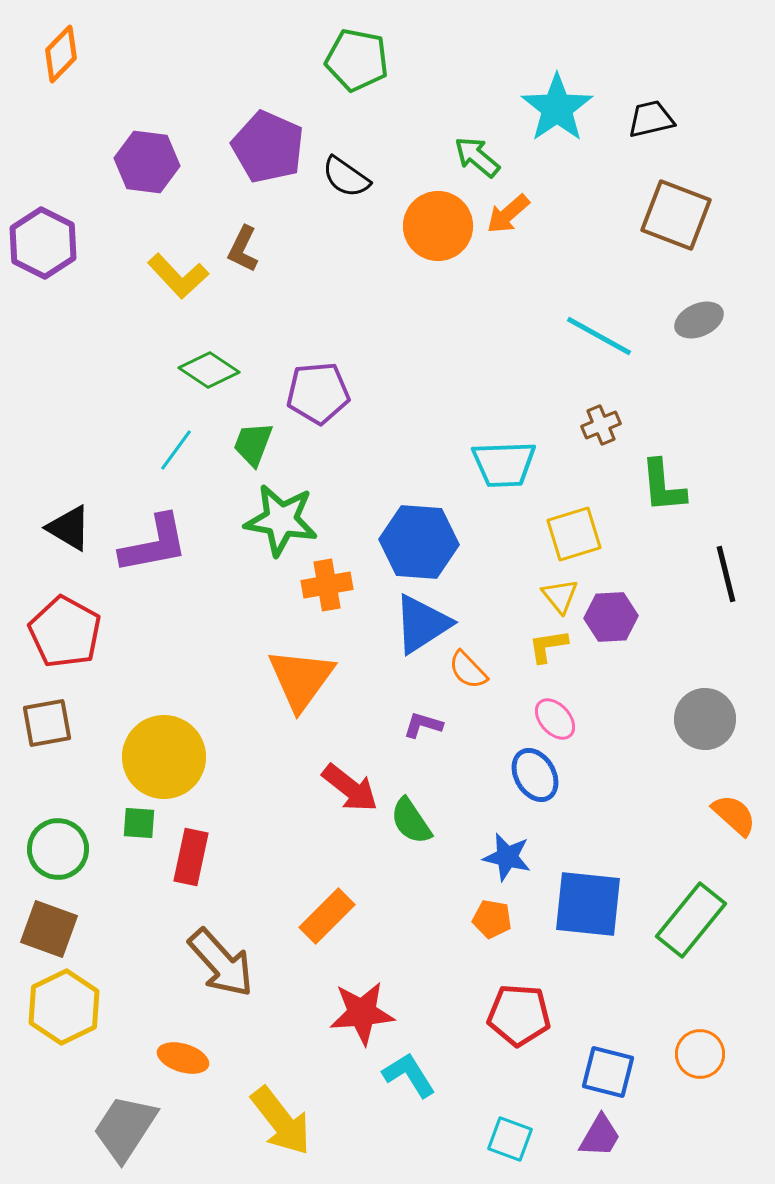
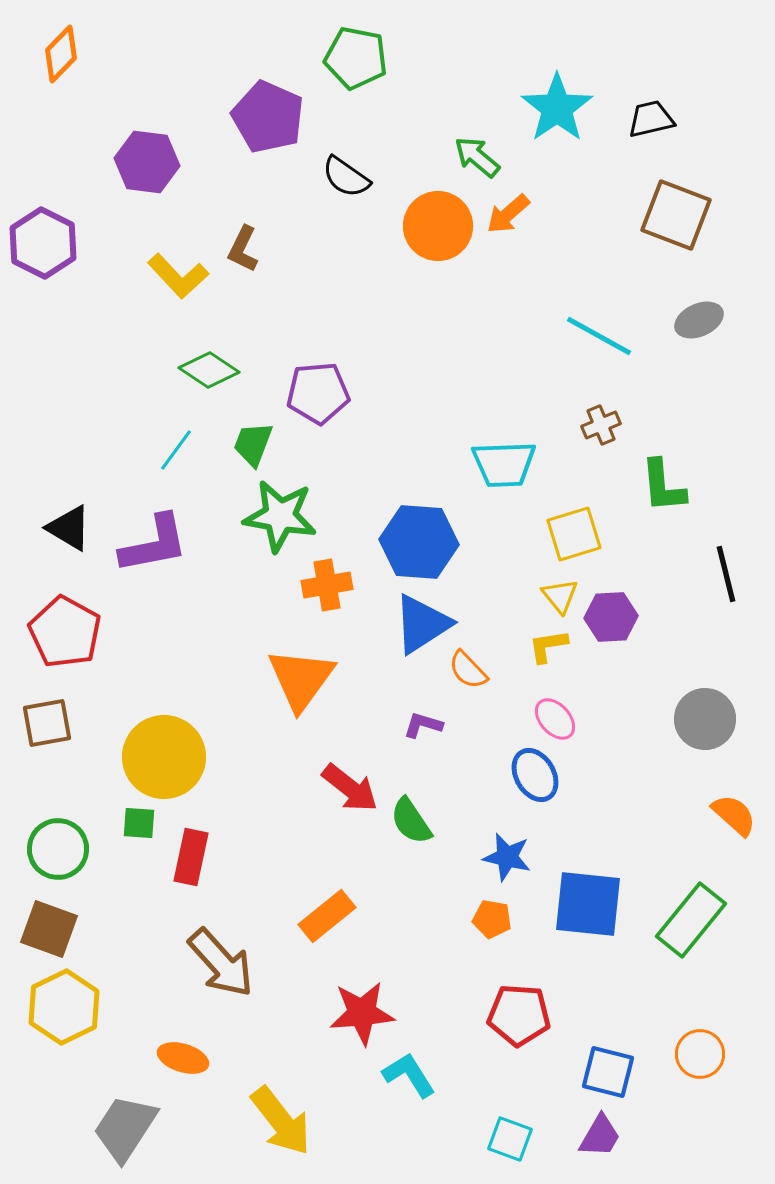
green pentagon at (357, 60): moved 1 px left, 2 px up
purple pentagon at (268, 147): moved 30 px up
green star at (281, 520): moved 1 px left, 4 px up
orange rectangle at (327, 916): rotated 6 degrees clockwise
